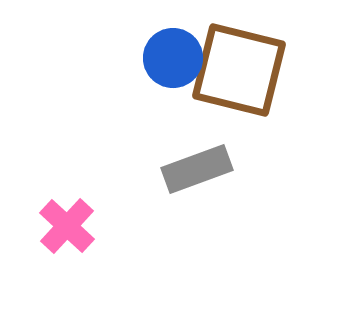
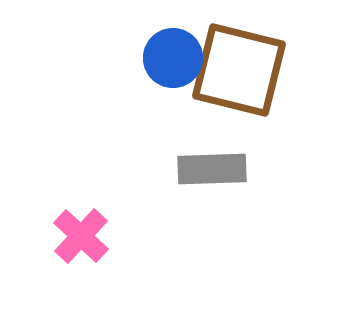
gray rectangle: moved 15 px right; rotated 18 degrees clockwise
pink cross: moved 14 px right, 10 px down
